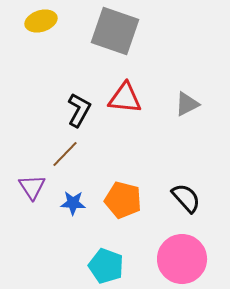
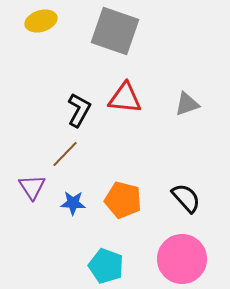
gray triangle: rotated 8 degrees clockwise
